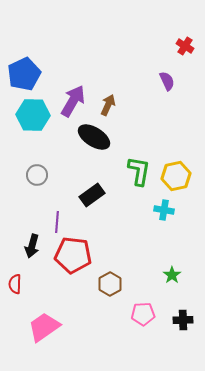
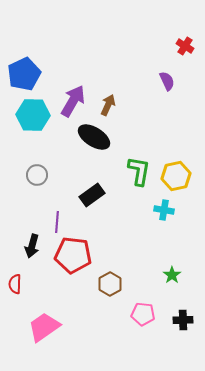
pink pentagon: rotated 10 degrees clockwise
